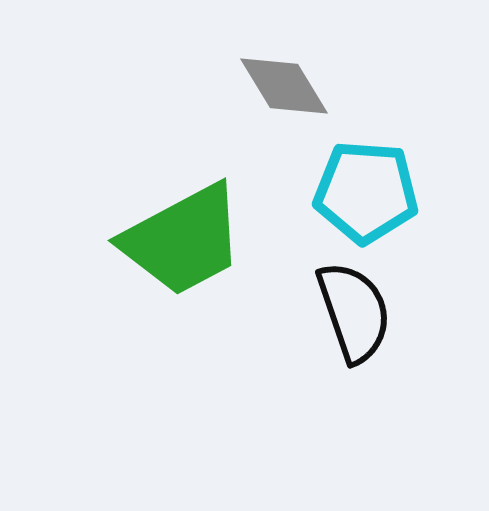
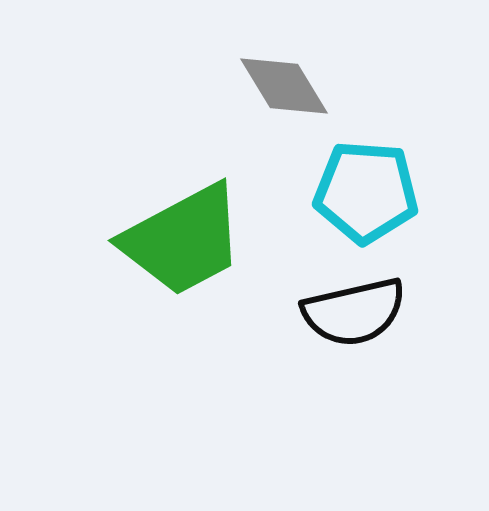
black semicircle: rotated 96 degrees clockwise
